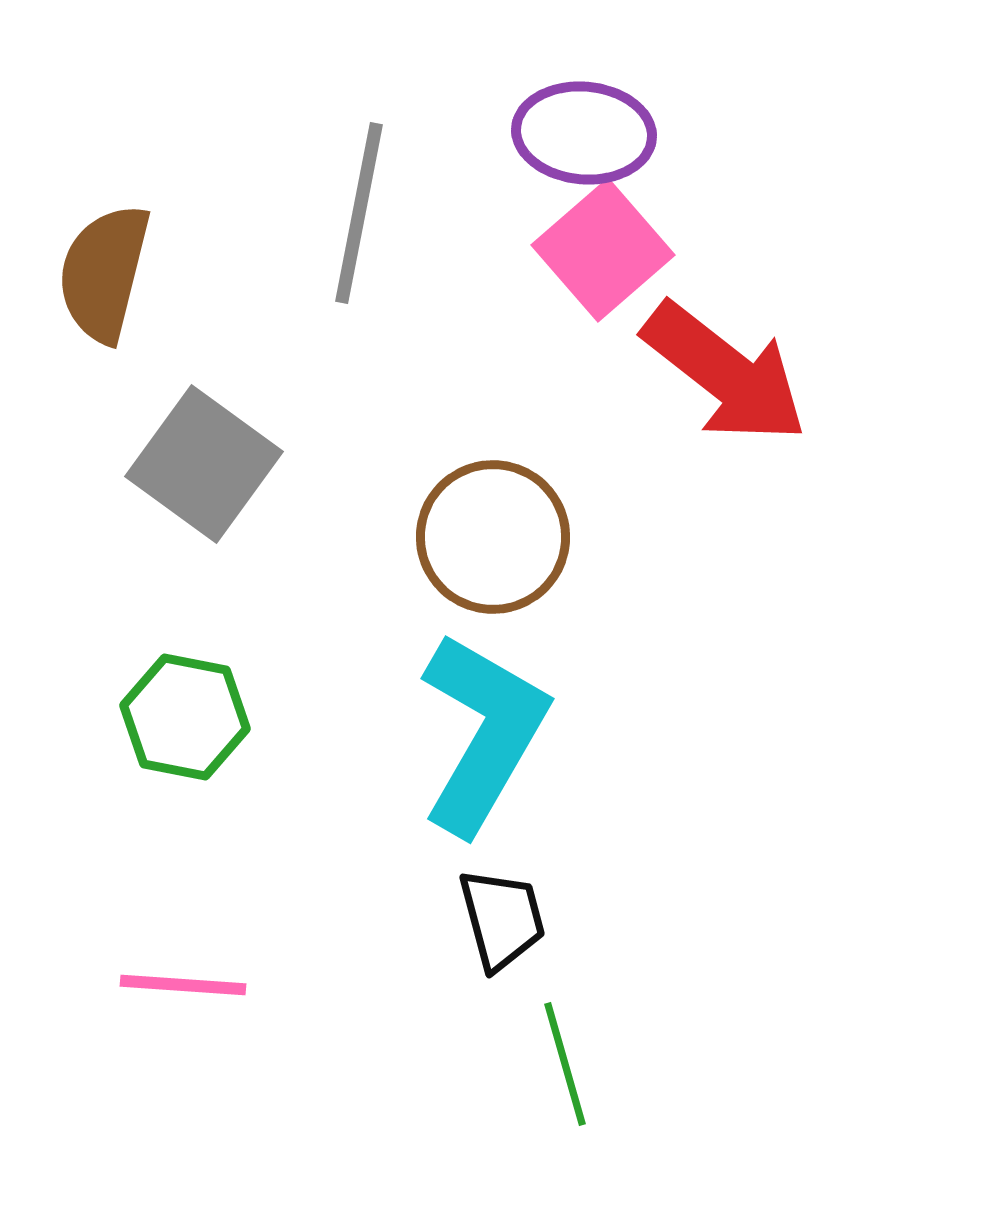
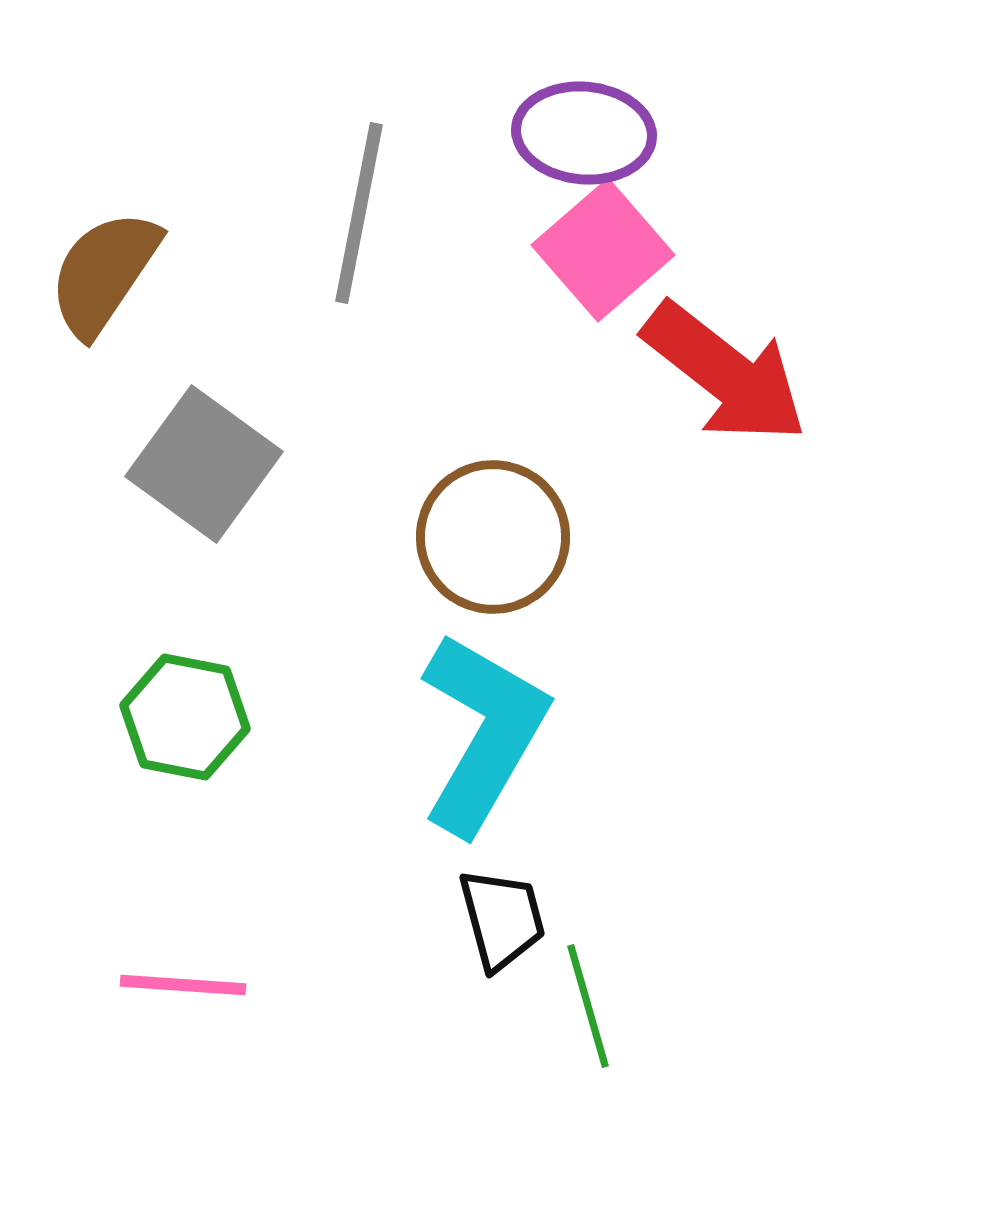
brown semicircle: rotated 20 degrees clockwise
green line: moved 23 px right, 58 px up
